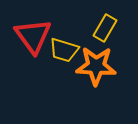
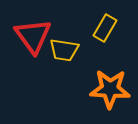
yellow trapezoid: rotated 8 degrees counterclockwise
orange star: moved 14 px right, 23 px down
